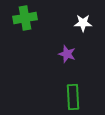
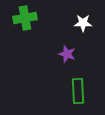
green rectangle: moved 5 px right, 6 px up
